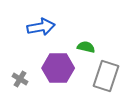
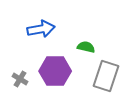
blue arrow: moved 2 px down
purple hexagon: moved 3 px left, 3 px down
